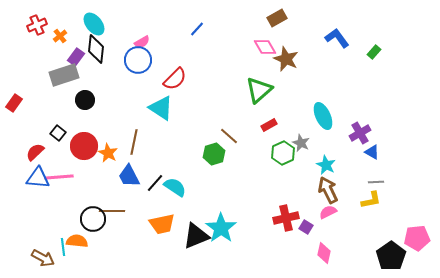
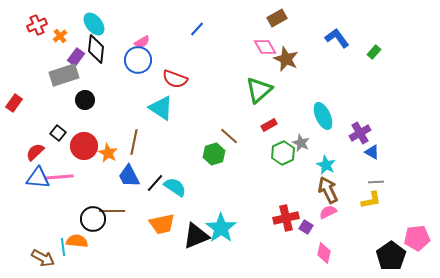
red semicircle at (175, 79): rotated 65 degrees clockwise
